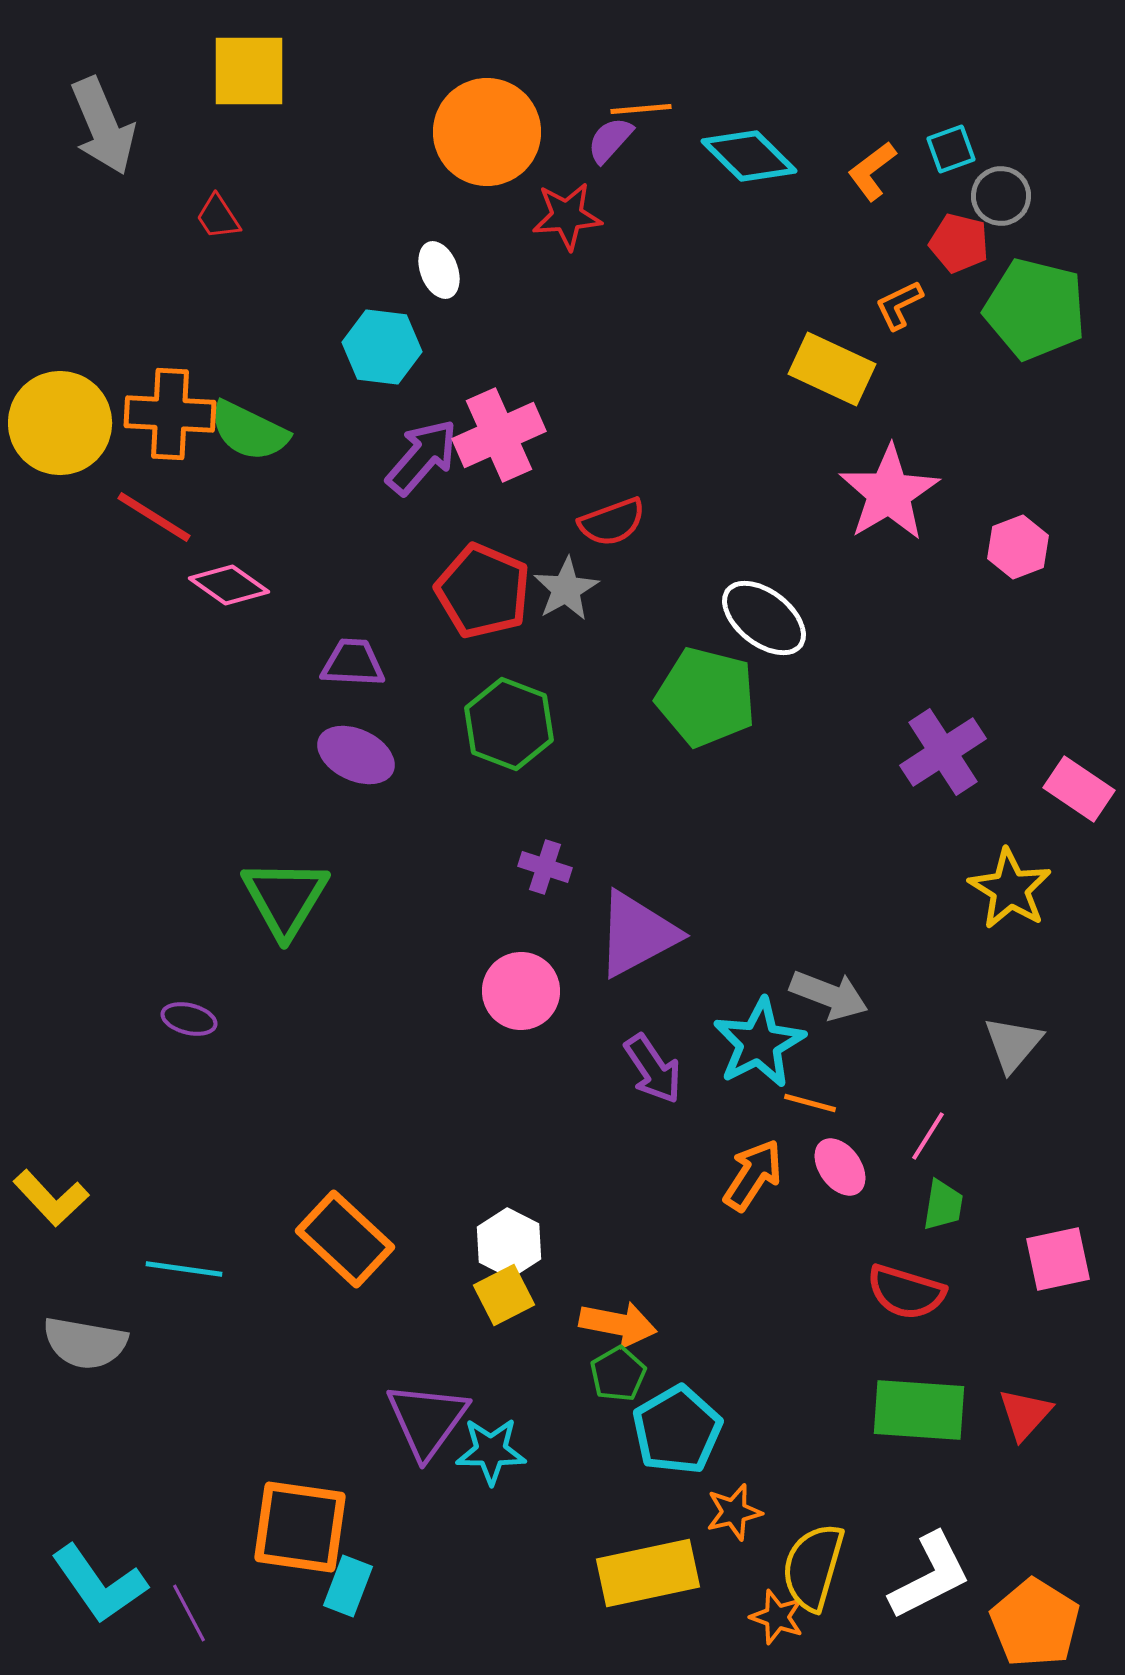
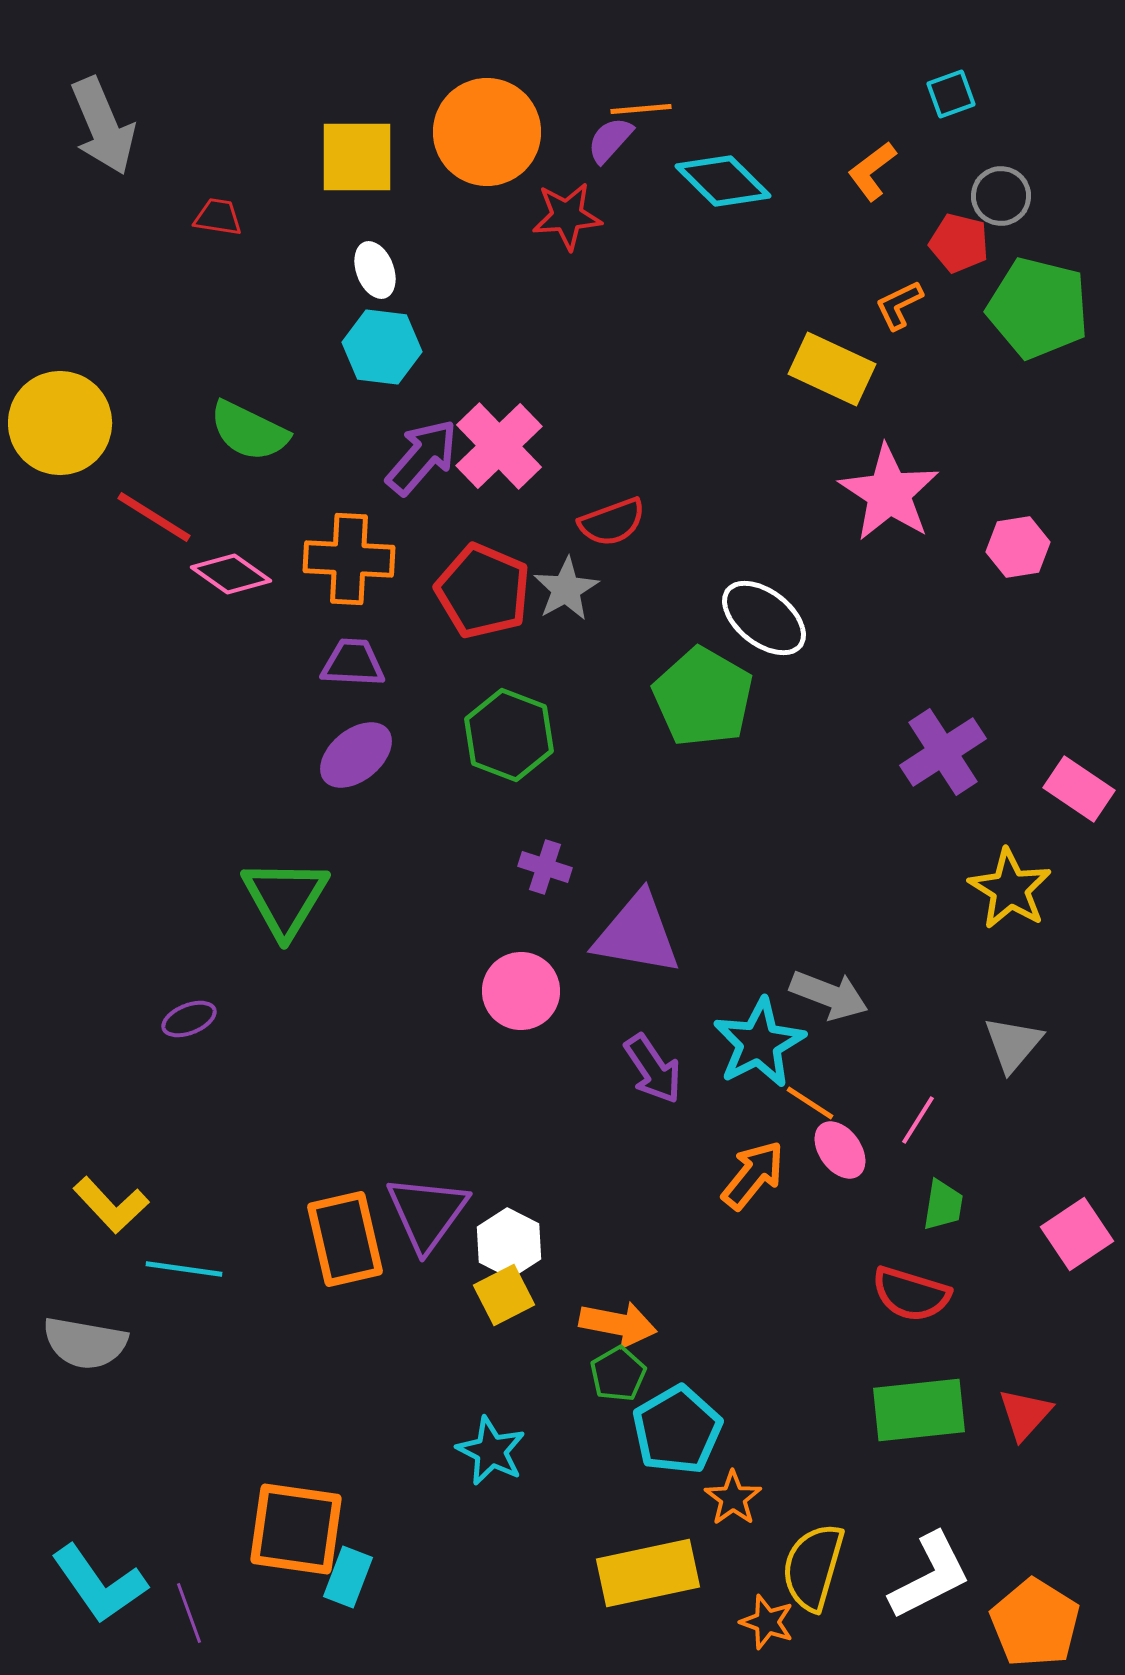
yellow square at (249, 71): moved 108 px right, 86 px down
cyan square at (951, 149): moved 55 px up
cyan diamond at (749, 156): moved 26 px left, 25 px down
red trapezoid at (218, 217): rotated 132 degrees clockwise
white ellipse at (439, 270): moved 64 px left
green pentagon at (1035, 309): moved 3 px right, 1 px up
orange cross at (170, 414): moved 179 px right, 145 px down
pink cross at (499, 435): moved 11 px down; rotated 20 degrees counterclockwise
pink star at (889, 493): rotated 8 degrees counterclockwise
pink hexagon at (1018, 547): rotated 12 degrees clockwise
pink diamond at (229, 585): moved 2 px right, 11 px up
green pentagon at (706, 697): moved 3 px left; rotated 16 degrees clockwise
green hexagon at (509, 724): moved 11 px down
purple ellipse at (356, 755): rotated 64 degrees counterclockwise
purple triangle at (637, 934): rotated 38 degrees clockwise
purple ellipse at (189, 1019): rotated 36 degrees counterclockwise
orange line at (810, 1103): rotated 18 degrees clockwise
pink line at (928, 1136): moved 10 px left, 16 px up
pink ellipse at (840, 1167): moved 17 px up
orange arrow at (753, 1175): rotated 6 degrees clockwise
yellow L-shape at (51, 1198): moved 60 px right, 7 px down
orange rectangle at (345, 1239): rotated 34 degrees clockwise
pink square at (1058, 1259): moved 19 px right, 25 px up; rotated 22 degrees counterclockwise
red semicircle at (906, 1292): moved 5 px right, 2 px down
green rectangle at (919, 1410): rotated 10 degrees counterclockwise
purple triangle at (427, 1420): moved 207 px up
cyan star at (491, 1451): rotated 26 degrees clockwise
orange star at (734, 1512): moved 1 px left, 14 px up; rotated 22 degrees counterclockwise
orange square at (300, 1527): moved 4 px left, 2 px down
cyan rectangle at (348, 1586): moved 9 px up
purple line at (189, 1613): rotated 8 degrees clockwise
orange star at (777, 1617): moved 10 px left, 5 px down
